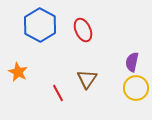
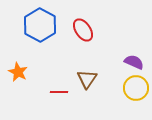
red ellipse: rotated 10 degrees counterclockwise
purple semicircle: moved 2 px right; rotated 102 degrees clockwise
red line: moved 1 px right, 1 px up; rotated 60 degrees counterclockwise
